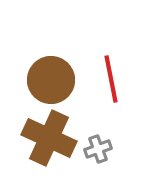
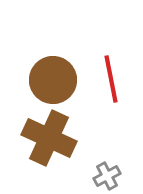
brown circle: moved 2 px right
gray cross: moved 9 px right, 27 px down; rotated 8 degrees counterclockwise
